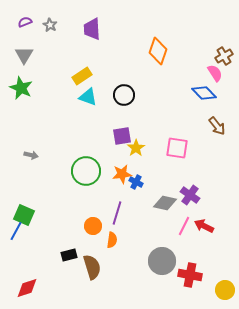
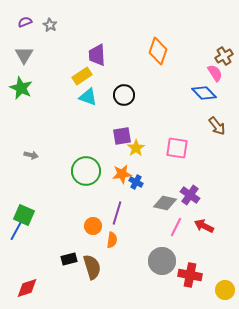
purple trapezoid: moved 5 px right, 26 px down
pink line: moved 8 px left, 1 px down
black rectangle: moved 4 px down
